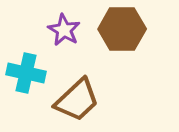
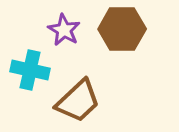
cyan cross: moved 4 px right, 3 px up
brown trapezoid: moved 1 px right, 1 px down
